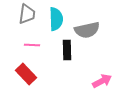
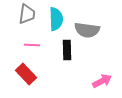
gray semicircle: rotated 20 degrees clockwise
